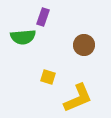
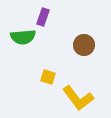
yellow L-shape: rotated 76 degrees clockwise
